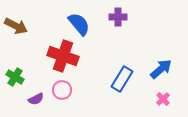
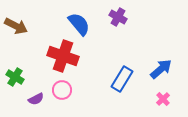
purple cross: rotated 30 degrees clockwise
